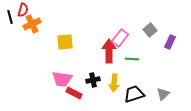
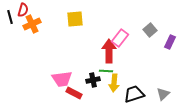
yellow square: moved 10 px right, 23 px up
green line: moved 26 px left, 12 px down
pink trapezoid: rotated 15 degrees counterclockwise
